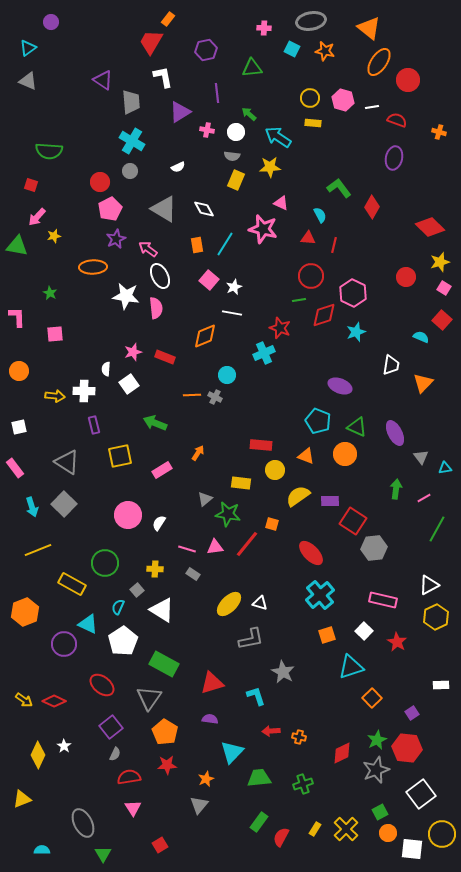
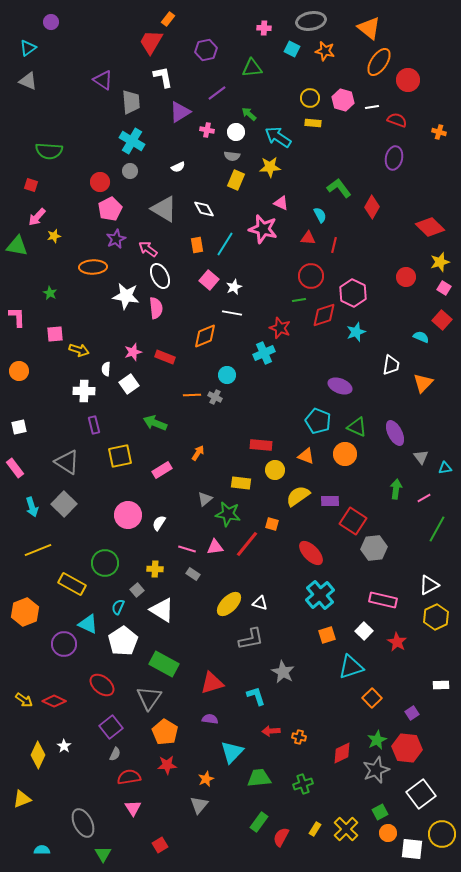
purple line at (217, 93): rotated 60 degrees clockwise
yellow arrow at (55, 396): moved 24 px right, 46 px up; rotated 12 degrees clockwise
